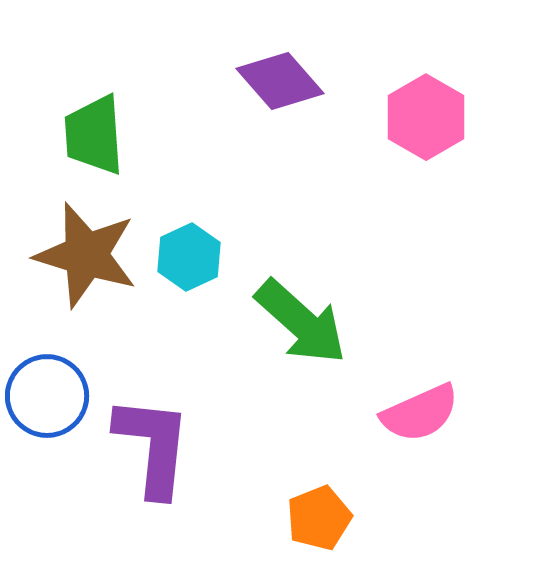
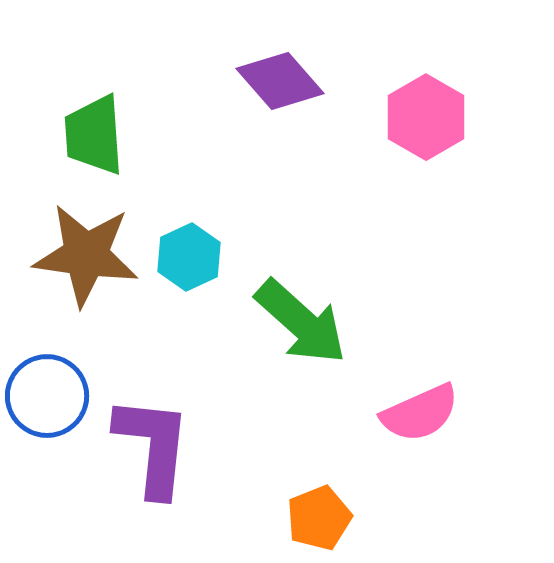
brown star: rotated 9 degrees counterclockwise
